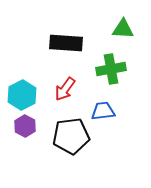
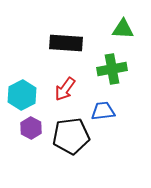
green cross: moved 1 px right
purple hexagon: moved 6 px right, 2 px down
